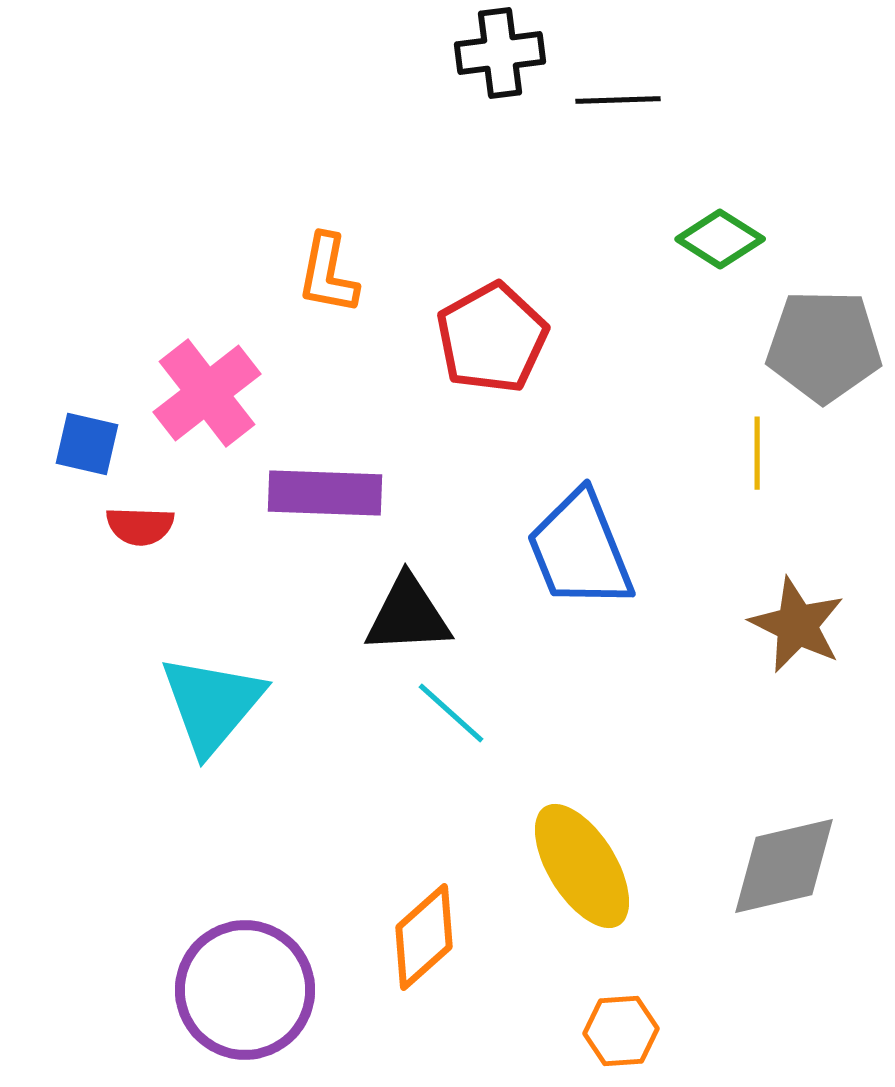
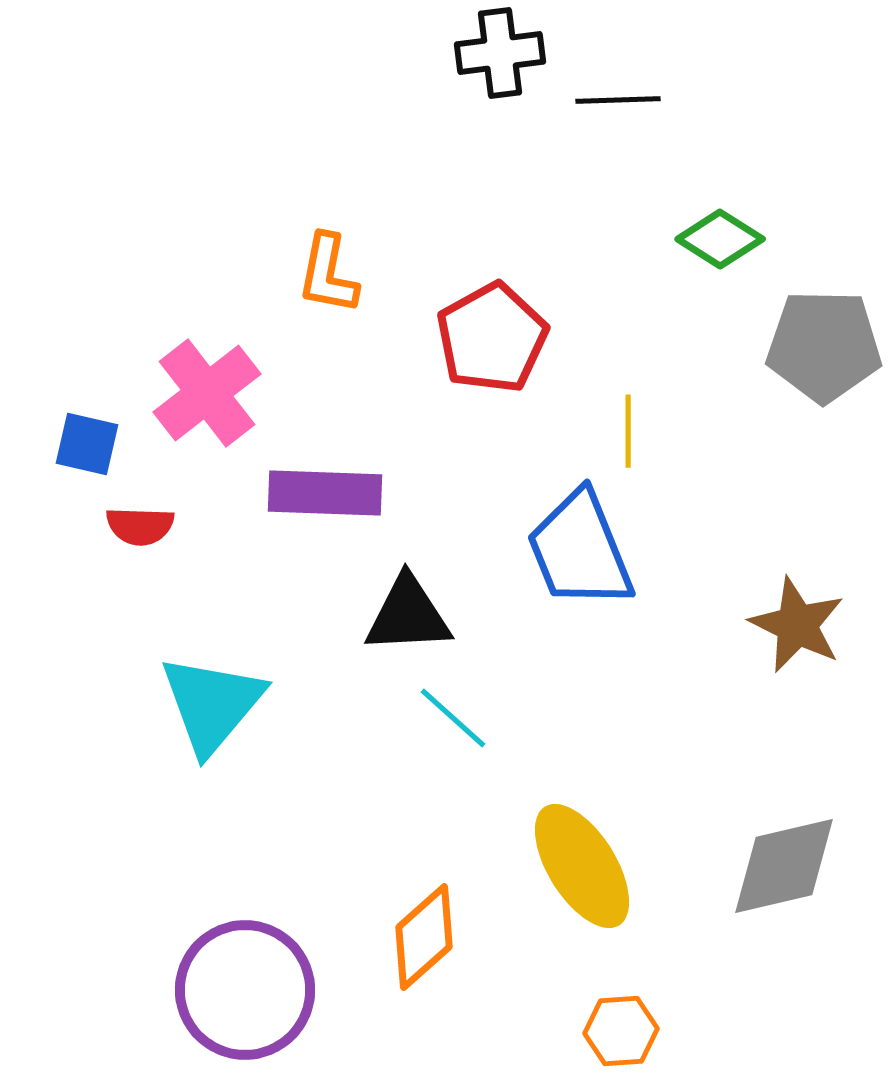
yellow line: moved 129 px left, 22 px up
cyan line: moved 2 px right, 5 px down
